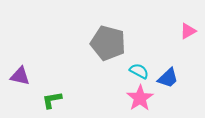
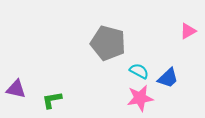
purple triangle: moved 4 px left, 13 px down
pink star: rotated 24 degrees clockwise
